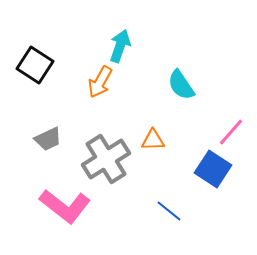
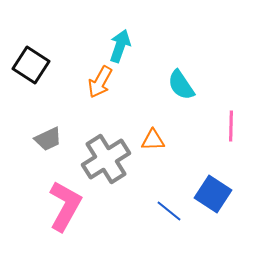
black square: moved 4 px left
pink line: moved 6 px up; rotated 40 degrees counterclockwise
blue square: moved 25 px down
pink L-shape: rotated 99 degrees counterclockwise
